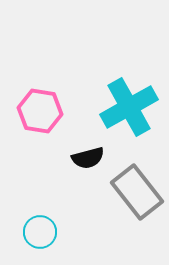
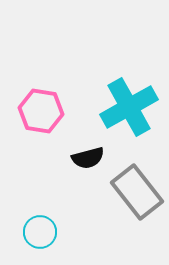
pink hexagon: moved 1 px right
